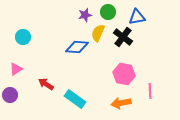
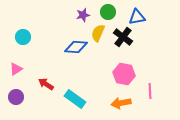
purple star: moved 2 px left
blue diamond: moved 1 px left
purple circle: moved 6 px right, 2 px down
